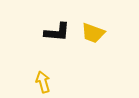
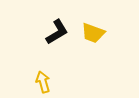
black L-shape: rotated 36 degrees counterclockwise
